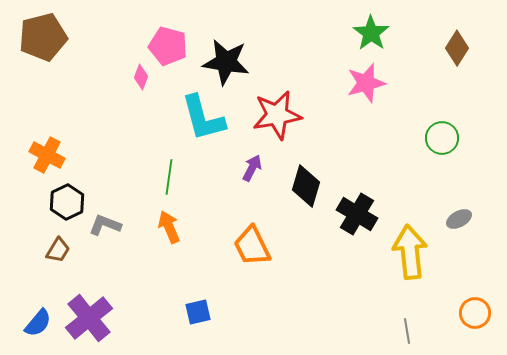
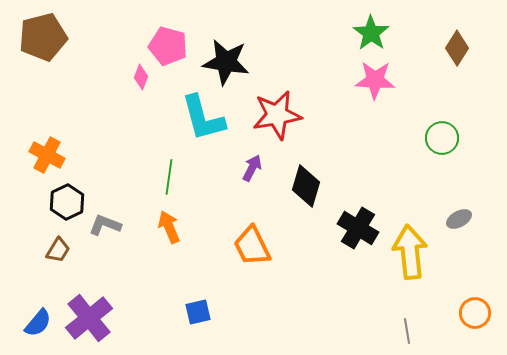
pink star: moved 9 px right, 3 px up; rotated 18 degrees clockwise
black cross: moved 1 px right, 14 px down
